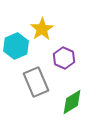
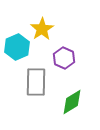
cyan hexagon: moved 1 px right, 1 px down
gray rectangle: rotated 24 degrees clockwise
